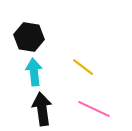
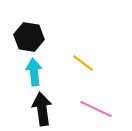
yellow line: moved 4 px up
pink line: moved 2 px right
